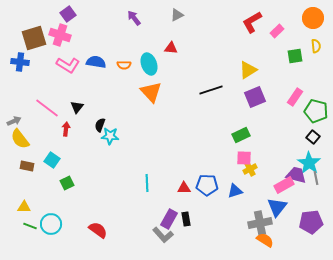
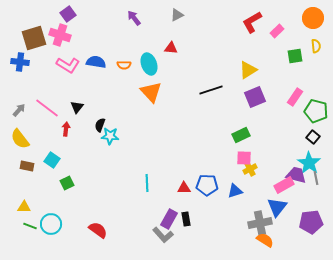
gray arrow at (14, 121): moved 5 px right, 11 px up; rotated 24 degrees counterclockwise
